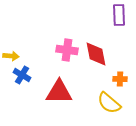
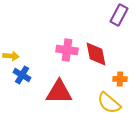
purple rectangle: rotated 30 degrees clockwise
